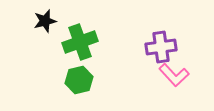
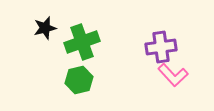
black star: moved 7 px down
green cross: moved 2 px right
pink L-shape: moved 1 px left
